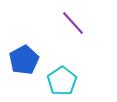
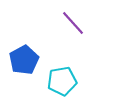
cyan pentagon: rotated 24 degrees clockwise
